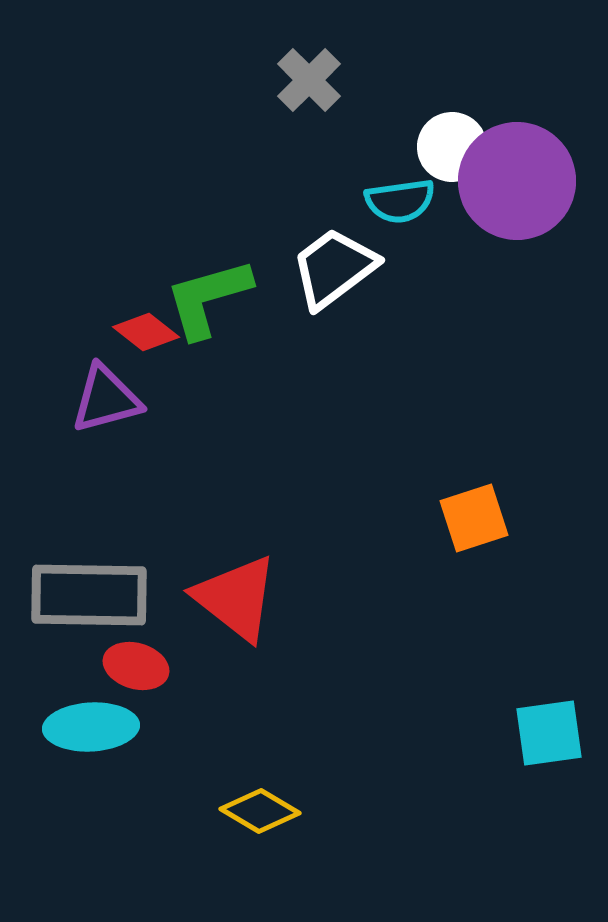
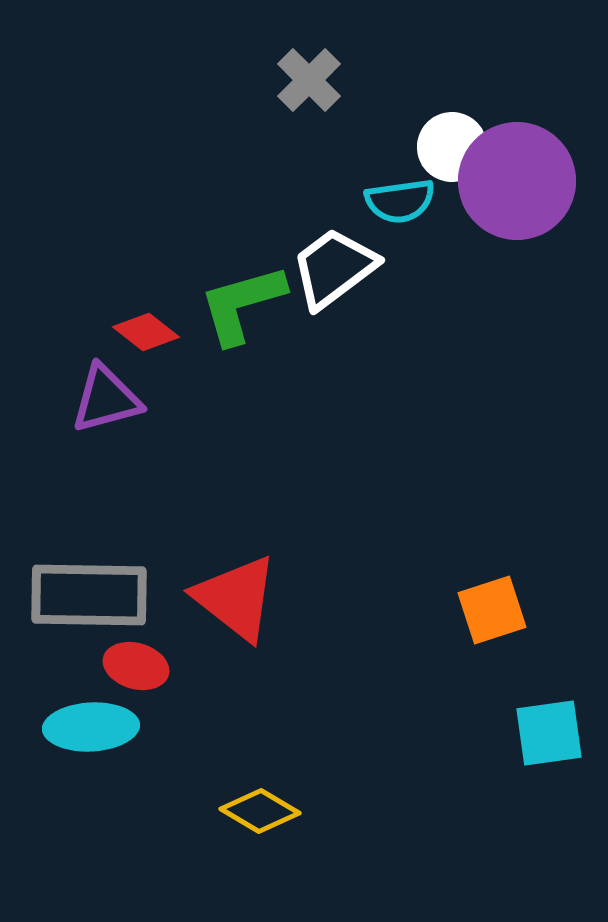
green L-shape: moved 34 px right, 6 px down
orange square: moved 18 px right, 92 px down
